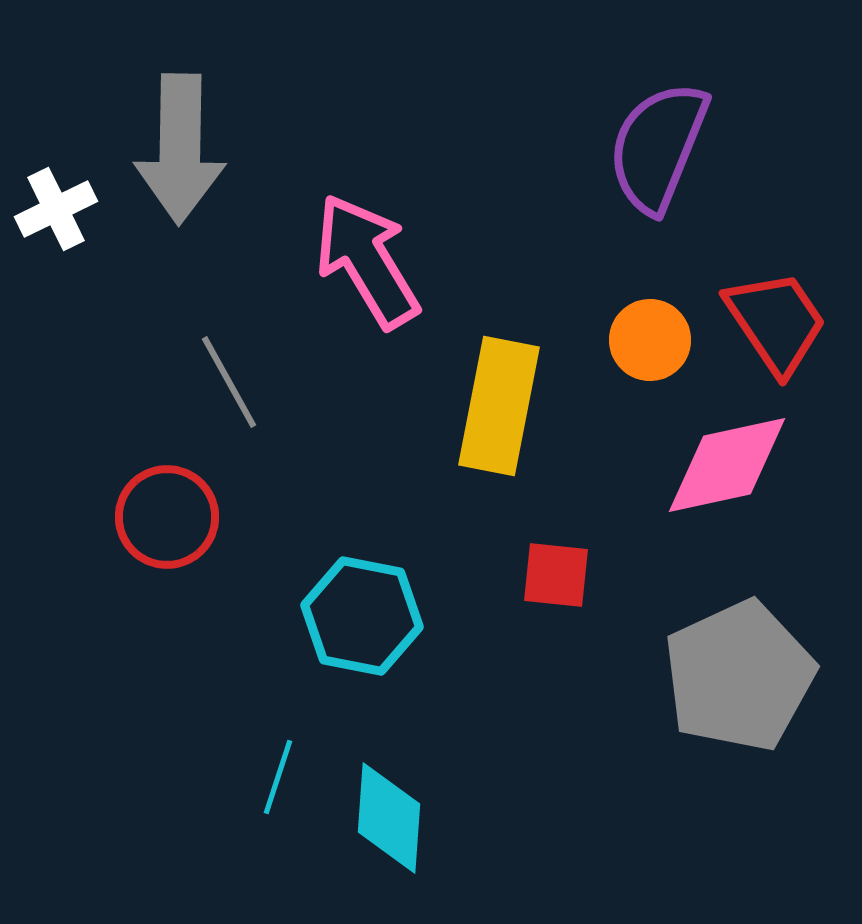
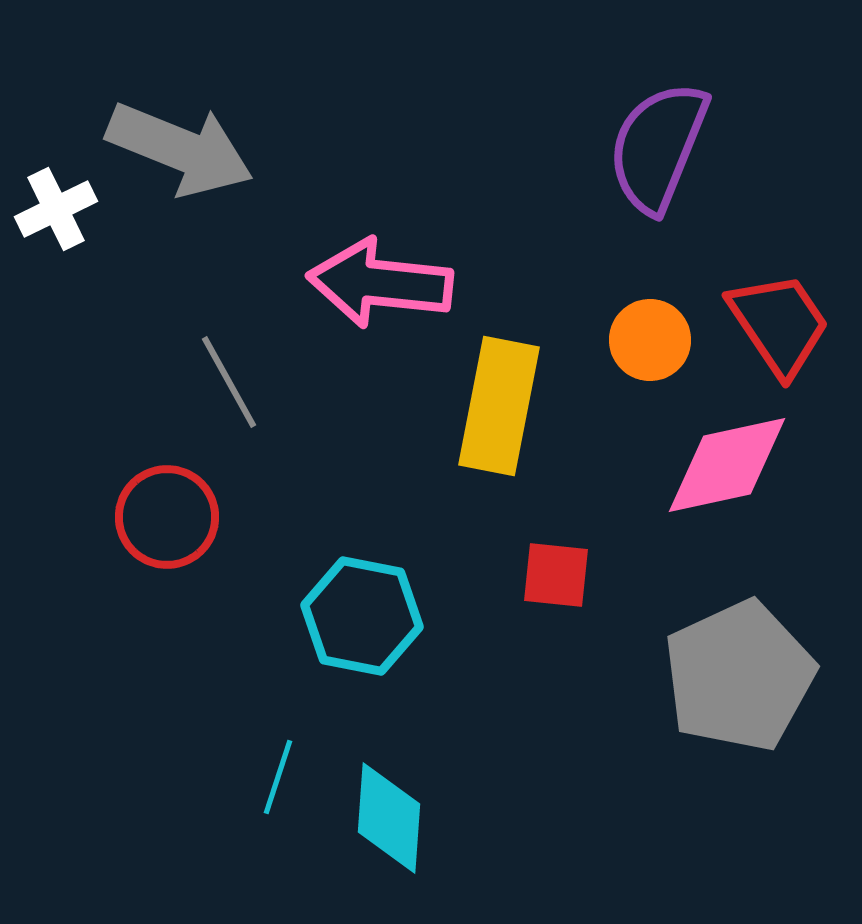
gray arrow: rotated 69 degrees counterclockwise
pink arrow: moved 13 px right, 22 px down; rotated 53 degrees counterclockwise
red trapezoid: moved 3 px right, 2 px down
